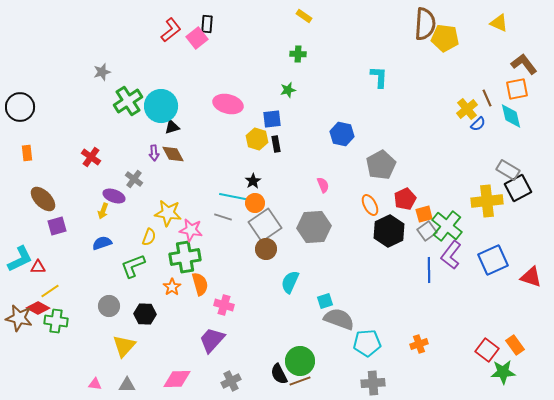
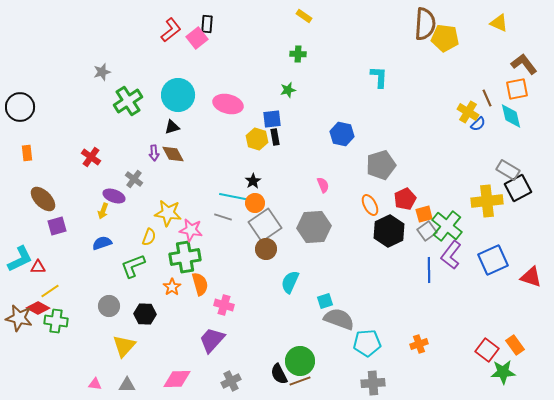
cyan circle at (161, 106): moved 17 px right, 11 px up
yellow cross at (467, 109): moved 1 px right, 3 px down; rotated 20 degrees counterclockwise
black rectangle at (276, 144): moved 1 px left, 7 px up
gray pentagon at (381, 165): rotated 12 degrees clockwise
